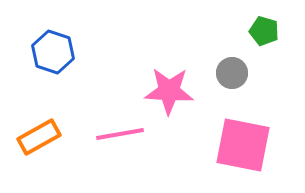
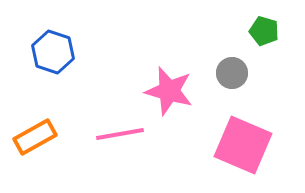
pink star: rotated 12 degrees clockwise
orange rectangle: moved 4 px left
pink square: rotated 12 degrees clockwise
